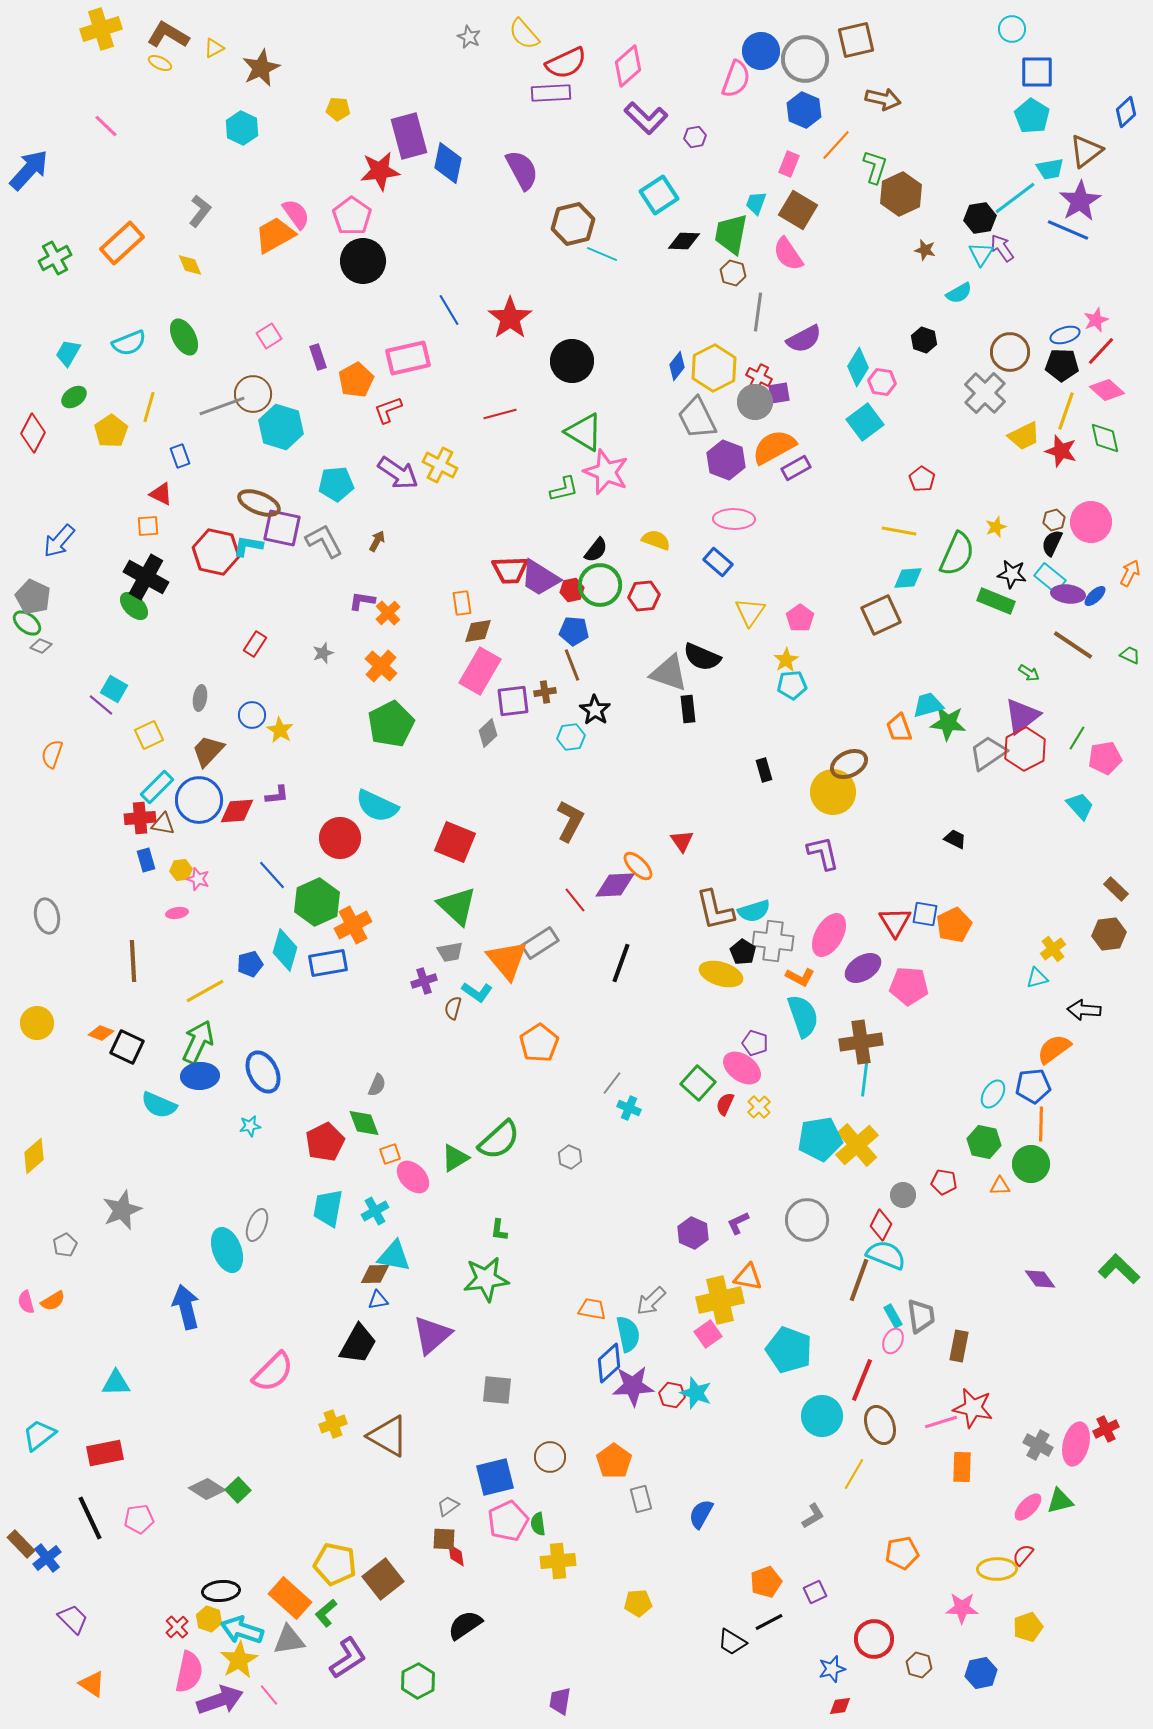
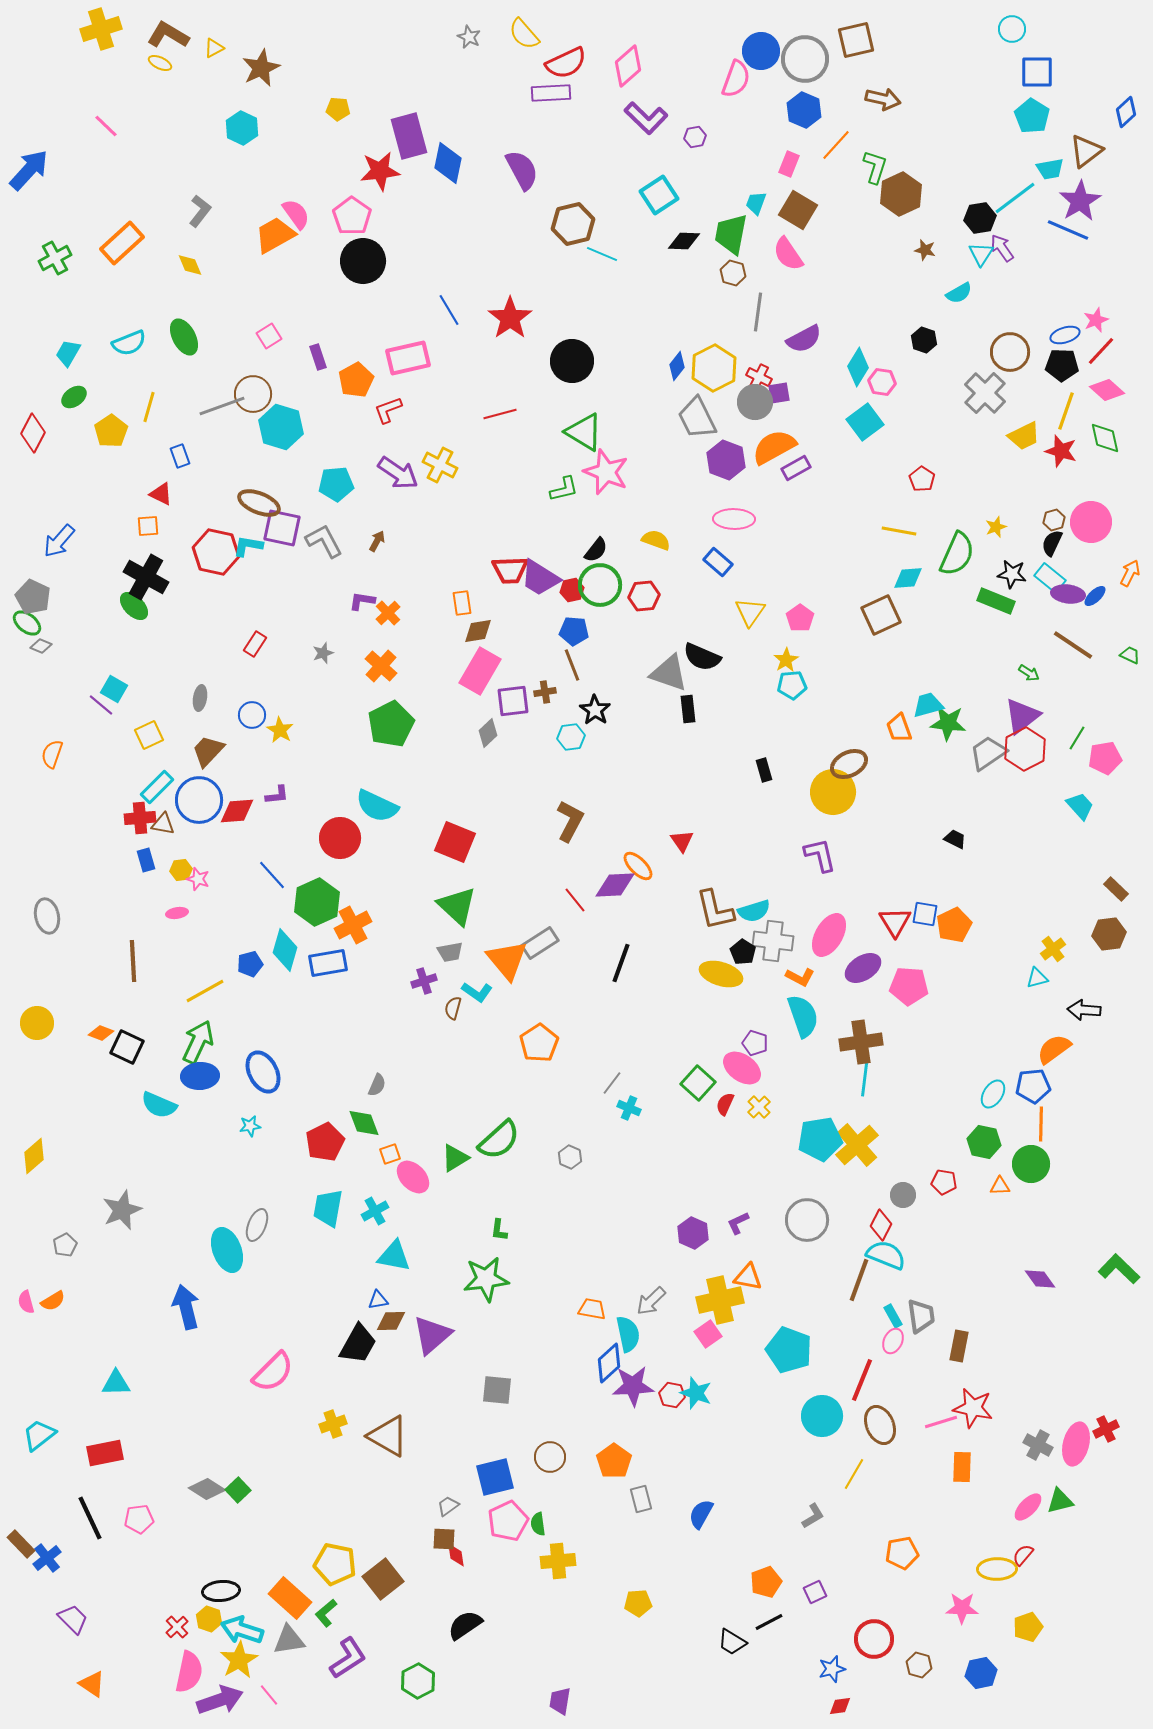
purple L-shape at (823, 853): moved 3 px left, 2 px down
brown diamond at (375, 1274): moved 16 px right, 47 px down
